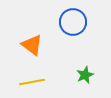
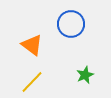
blue circle: moved 2 px left, 2 px down
yellow line: rotated 35 degrees counterclockwise
